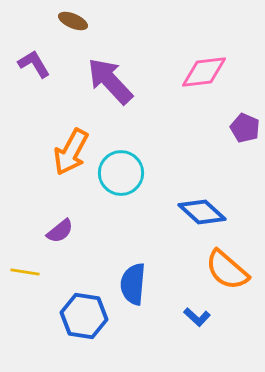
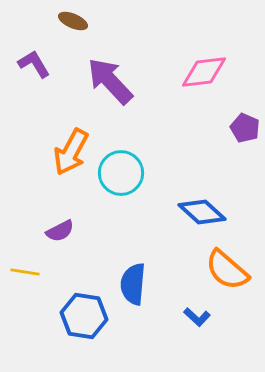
purple semicircle: rotated 12 degrees clockwise
